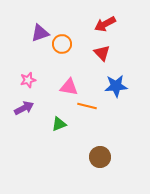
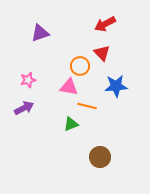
orange circle: moved 18 px right, 22 px down
green triangle: moved 12 px right
